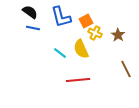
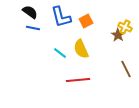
yellow cross: moved 30 px right, 6 px up
